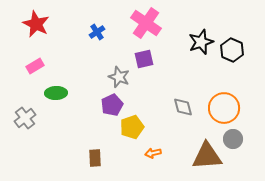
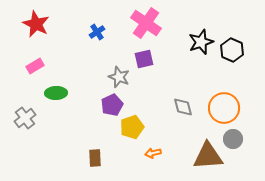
brown triangle: moved 1 px right
